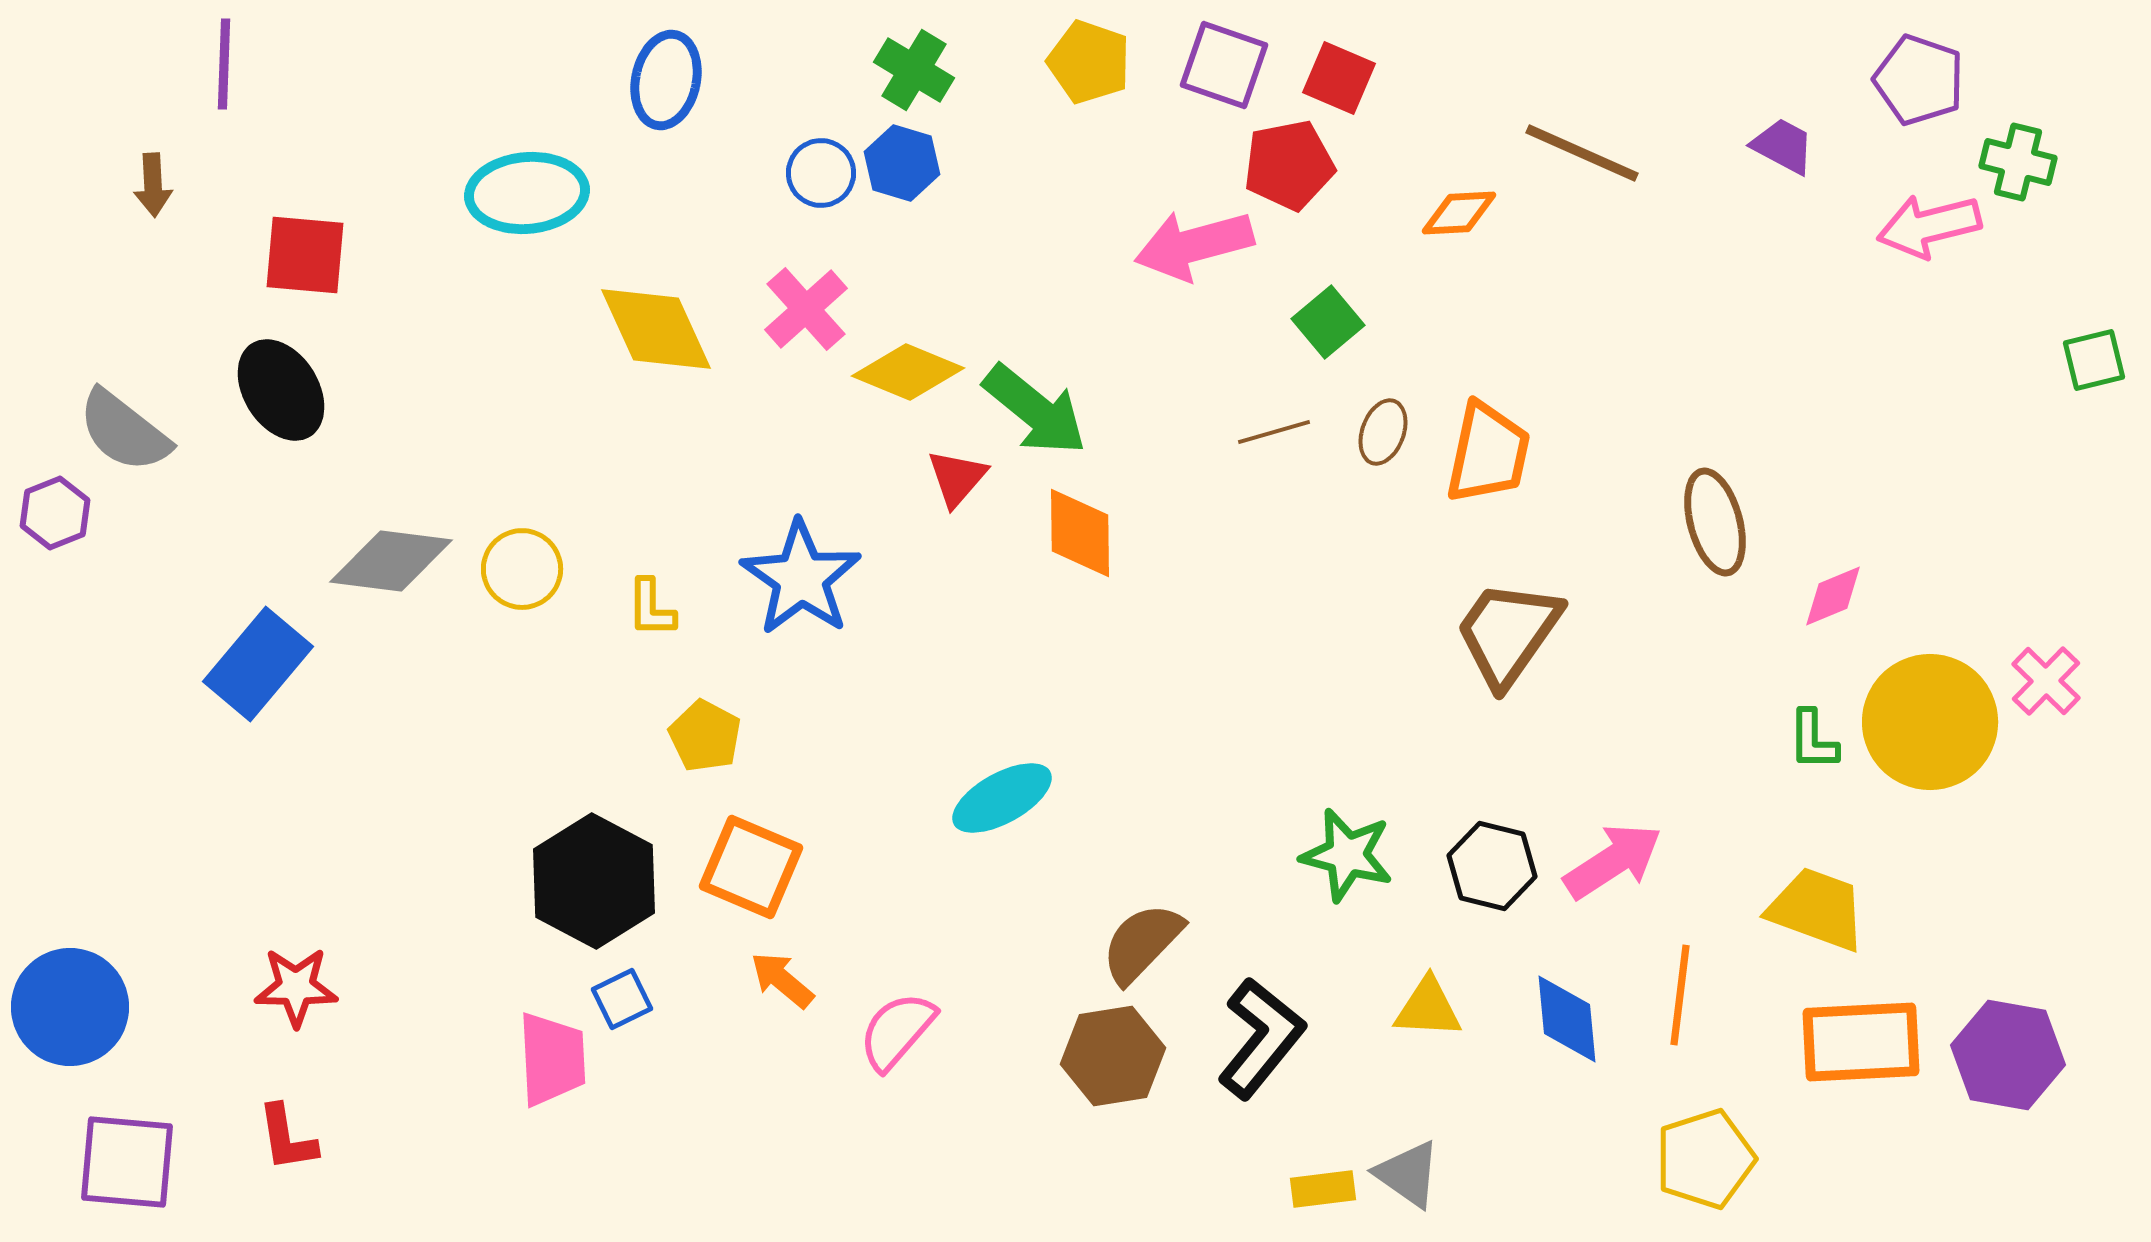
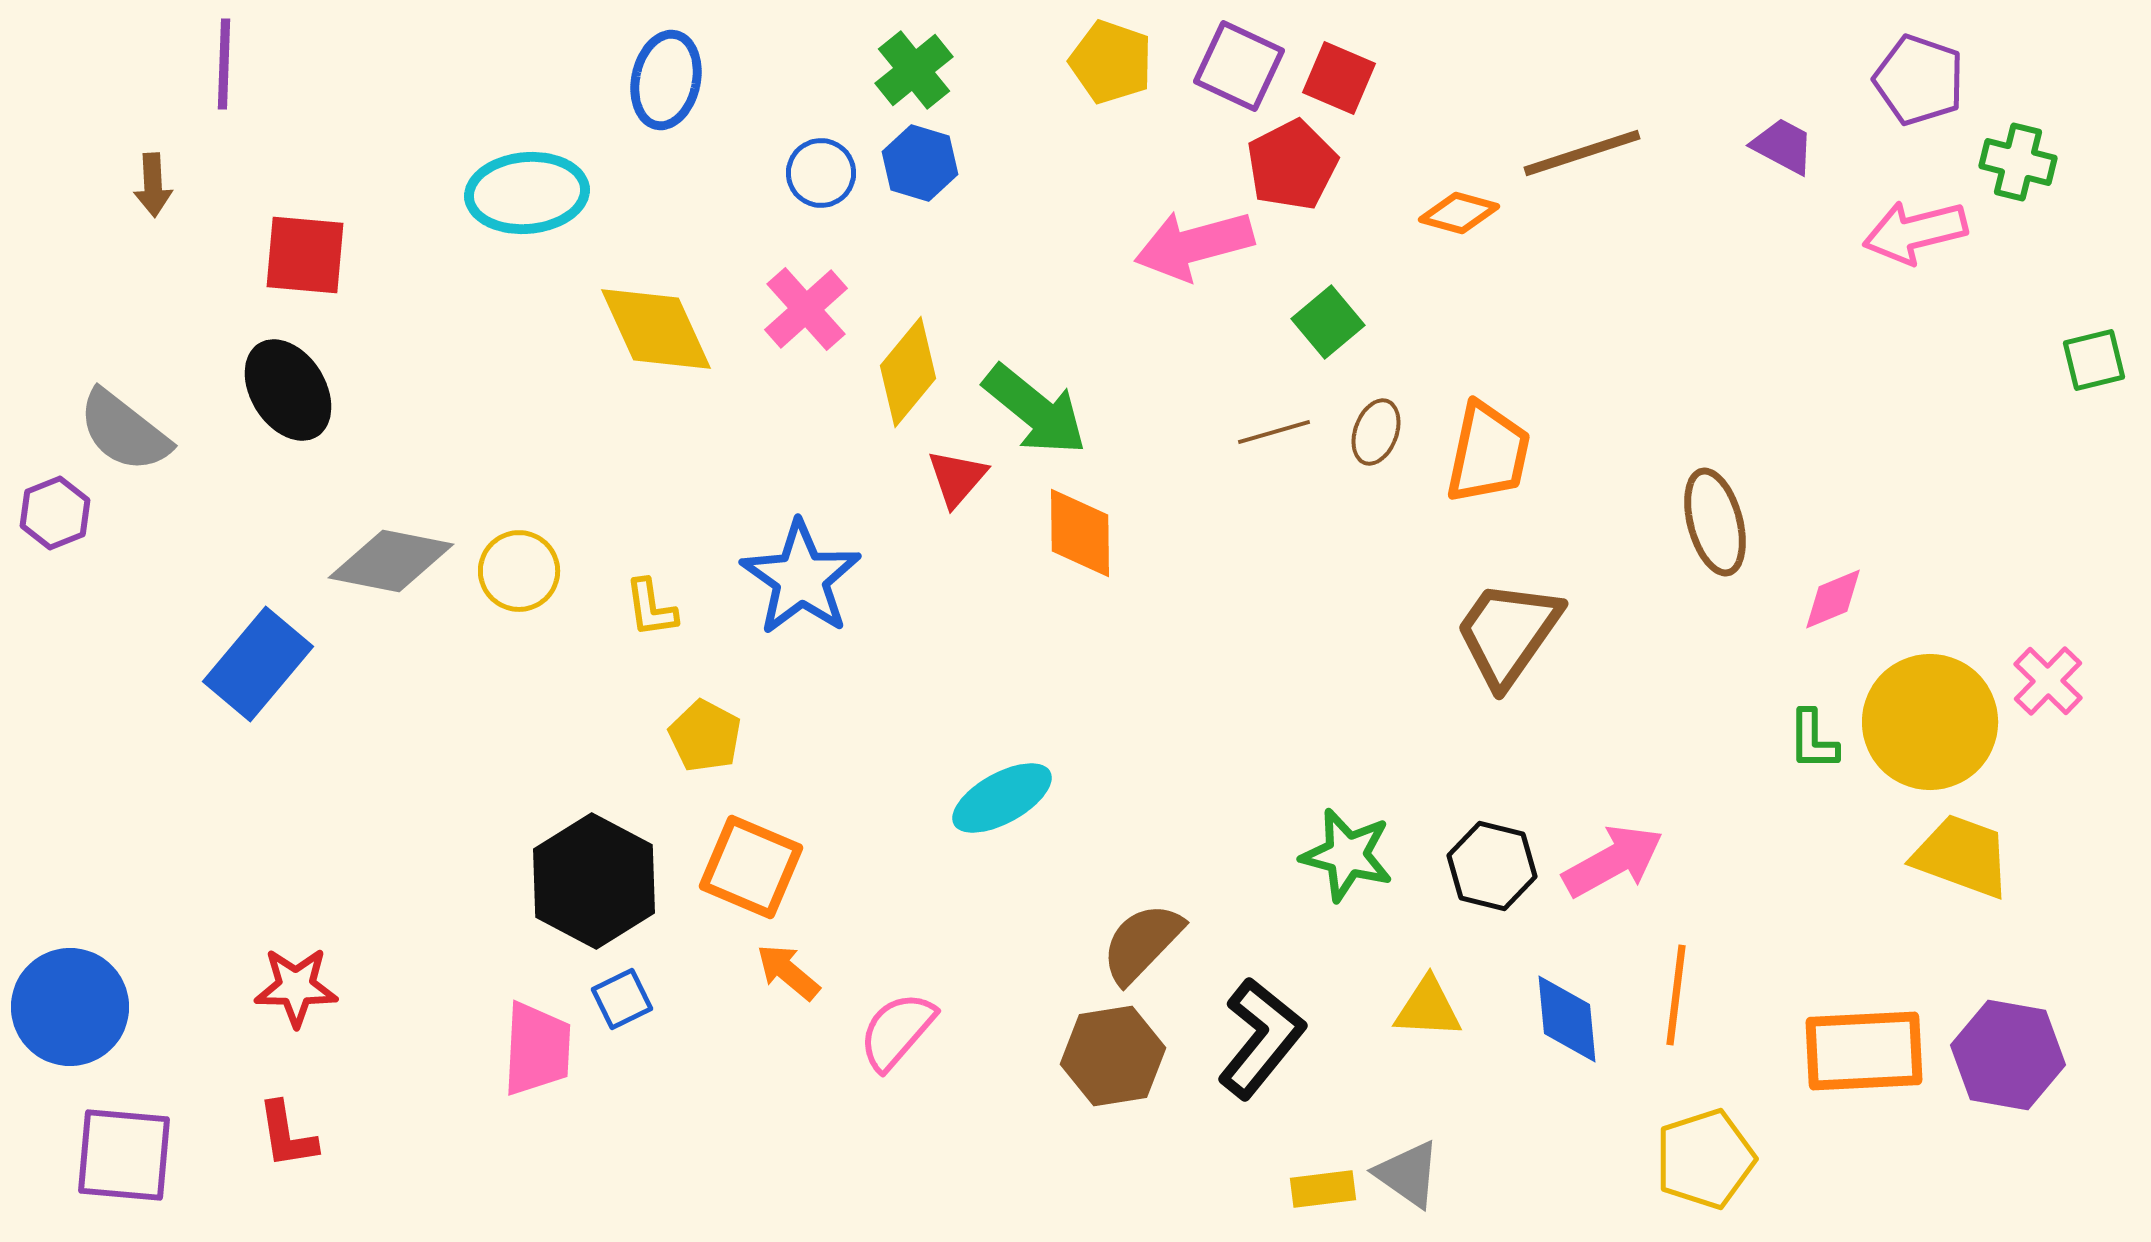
yellow pentagon at (1089, 62): moved 22 px right
purple square at (1224, 65): moved 15 px right, 1 px down; rotated 6 degrees clockwise
green cross at (914, 70): rotated 20 degrees clockwise
brown line at (1582, 153): rotated 42 degrees counterclockwise
blue hexagon at (902, 163): moved 18 px right
red pentagon at (1289, 165): moved 3 px right; rotated 16 degrees counterclockwise
orange diamond at (1459, 213): rotated 18 degrees clockwise
pink arrow at (1929, 226): moved 14 px left, 6 px down
yellow diamond at (908, 372): rotated 73 degrees counterclockwise
black ellipse at (281, 390): moved 7 px right
brown ellipse at (1383, 432): moved 7 px left
gray diamond at (391, 561): rotated 4 degrees clockwise
yellow circle at (522, 569): moved 3 px left, 2 px down
pink diamond at (1833, 596): moved 3 px down
yellow L-shape at (651, 608): rotated 8 degrees counterclockwise
pink cross at (2046, 681): moved 2 px right
pink arrow at (1613, 861): rotated 4 degrees clockwise
yellow trapezoid at (1817, 909): moved 145 px right, 53 px up
orange arrow at (782, 980): moved 6 px right, 8 px up
orange line at (1680, 995): moved 4 px left
orange rectangle at (1861, 1042): moved 3 px right, 9 px down
pink trapezoid at (552, 1059): moved 15 px left, 10 px up; rotated 6 degrees clockwise
red L-shape at (287, 1138): moved 3 px up
purple square at (127, 1162): moved 3 px left, 7 px up
